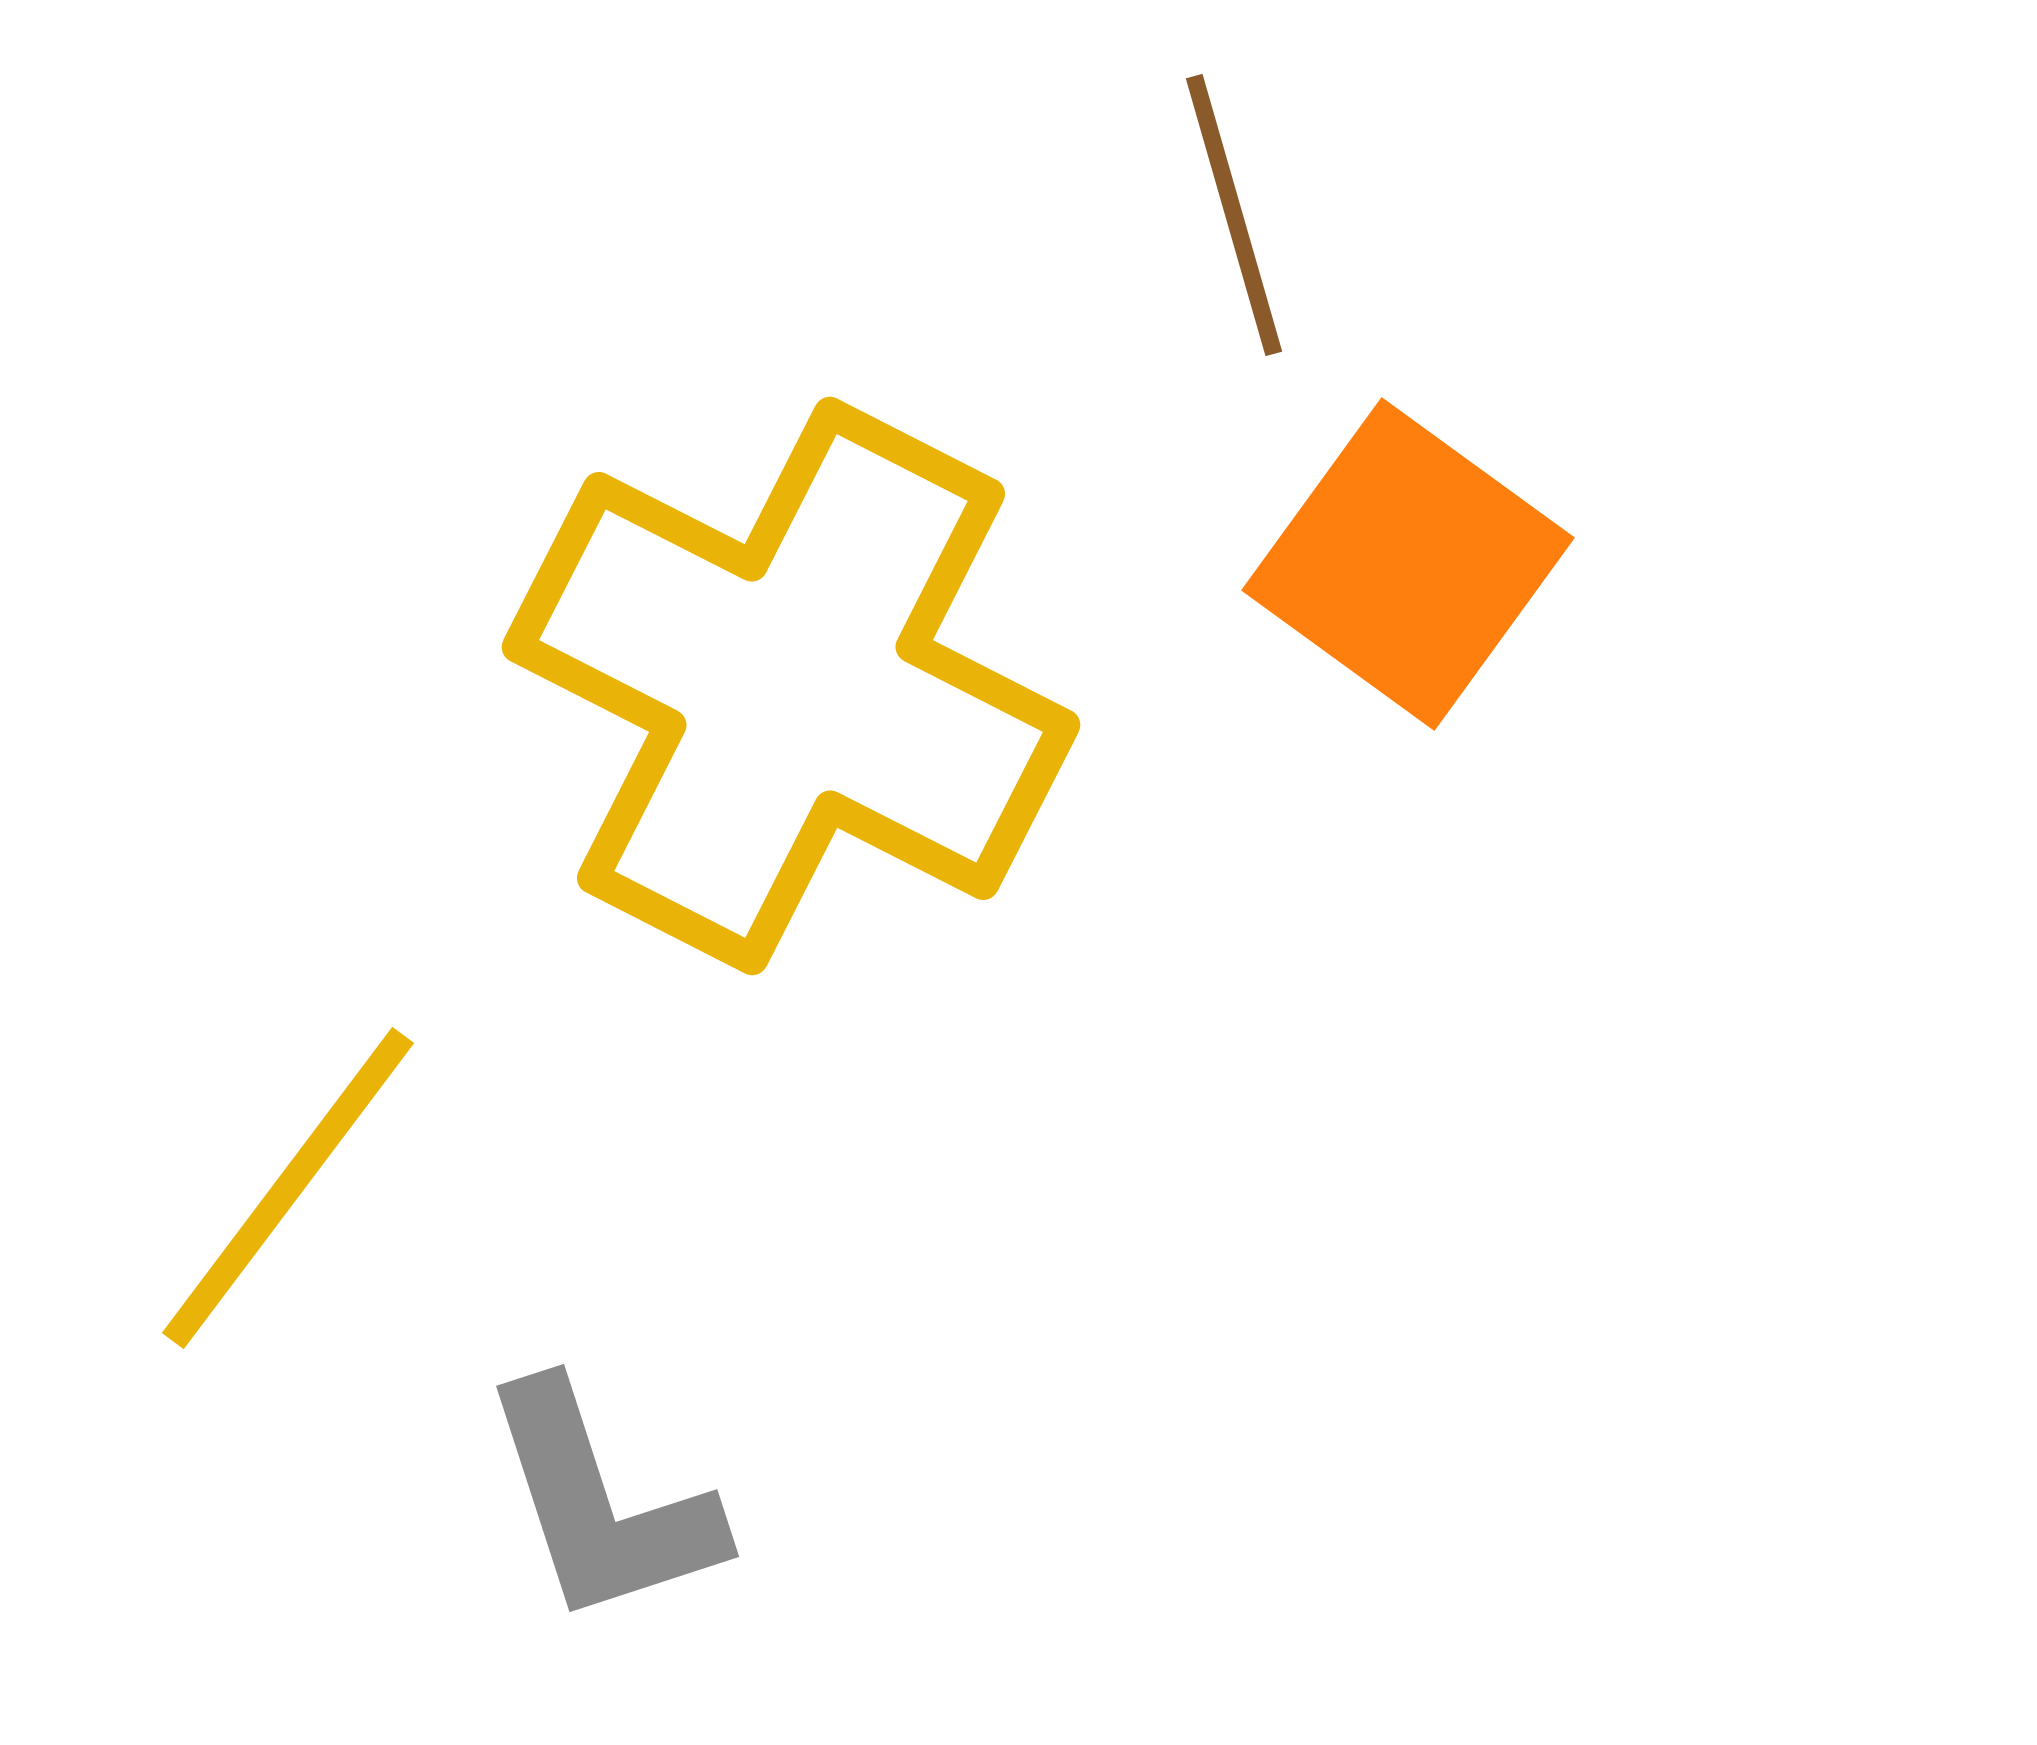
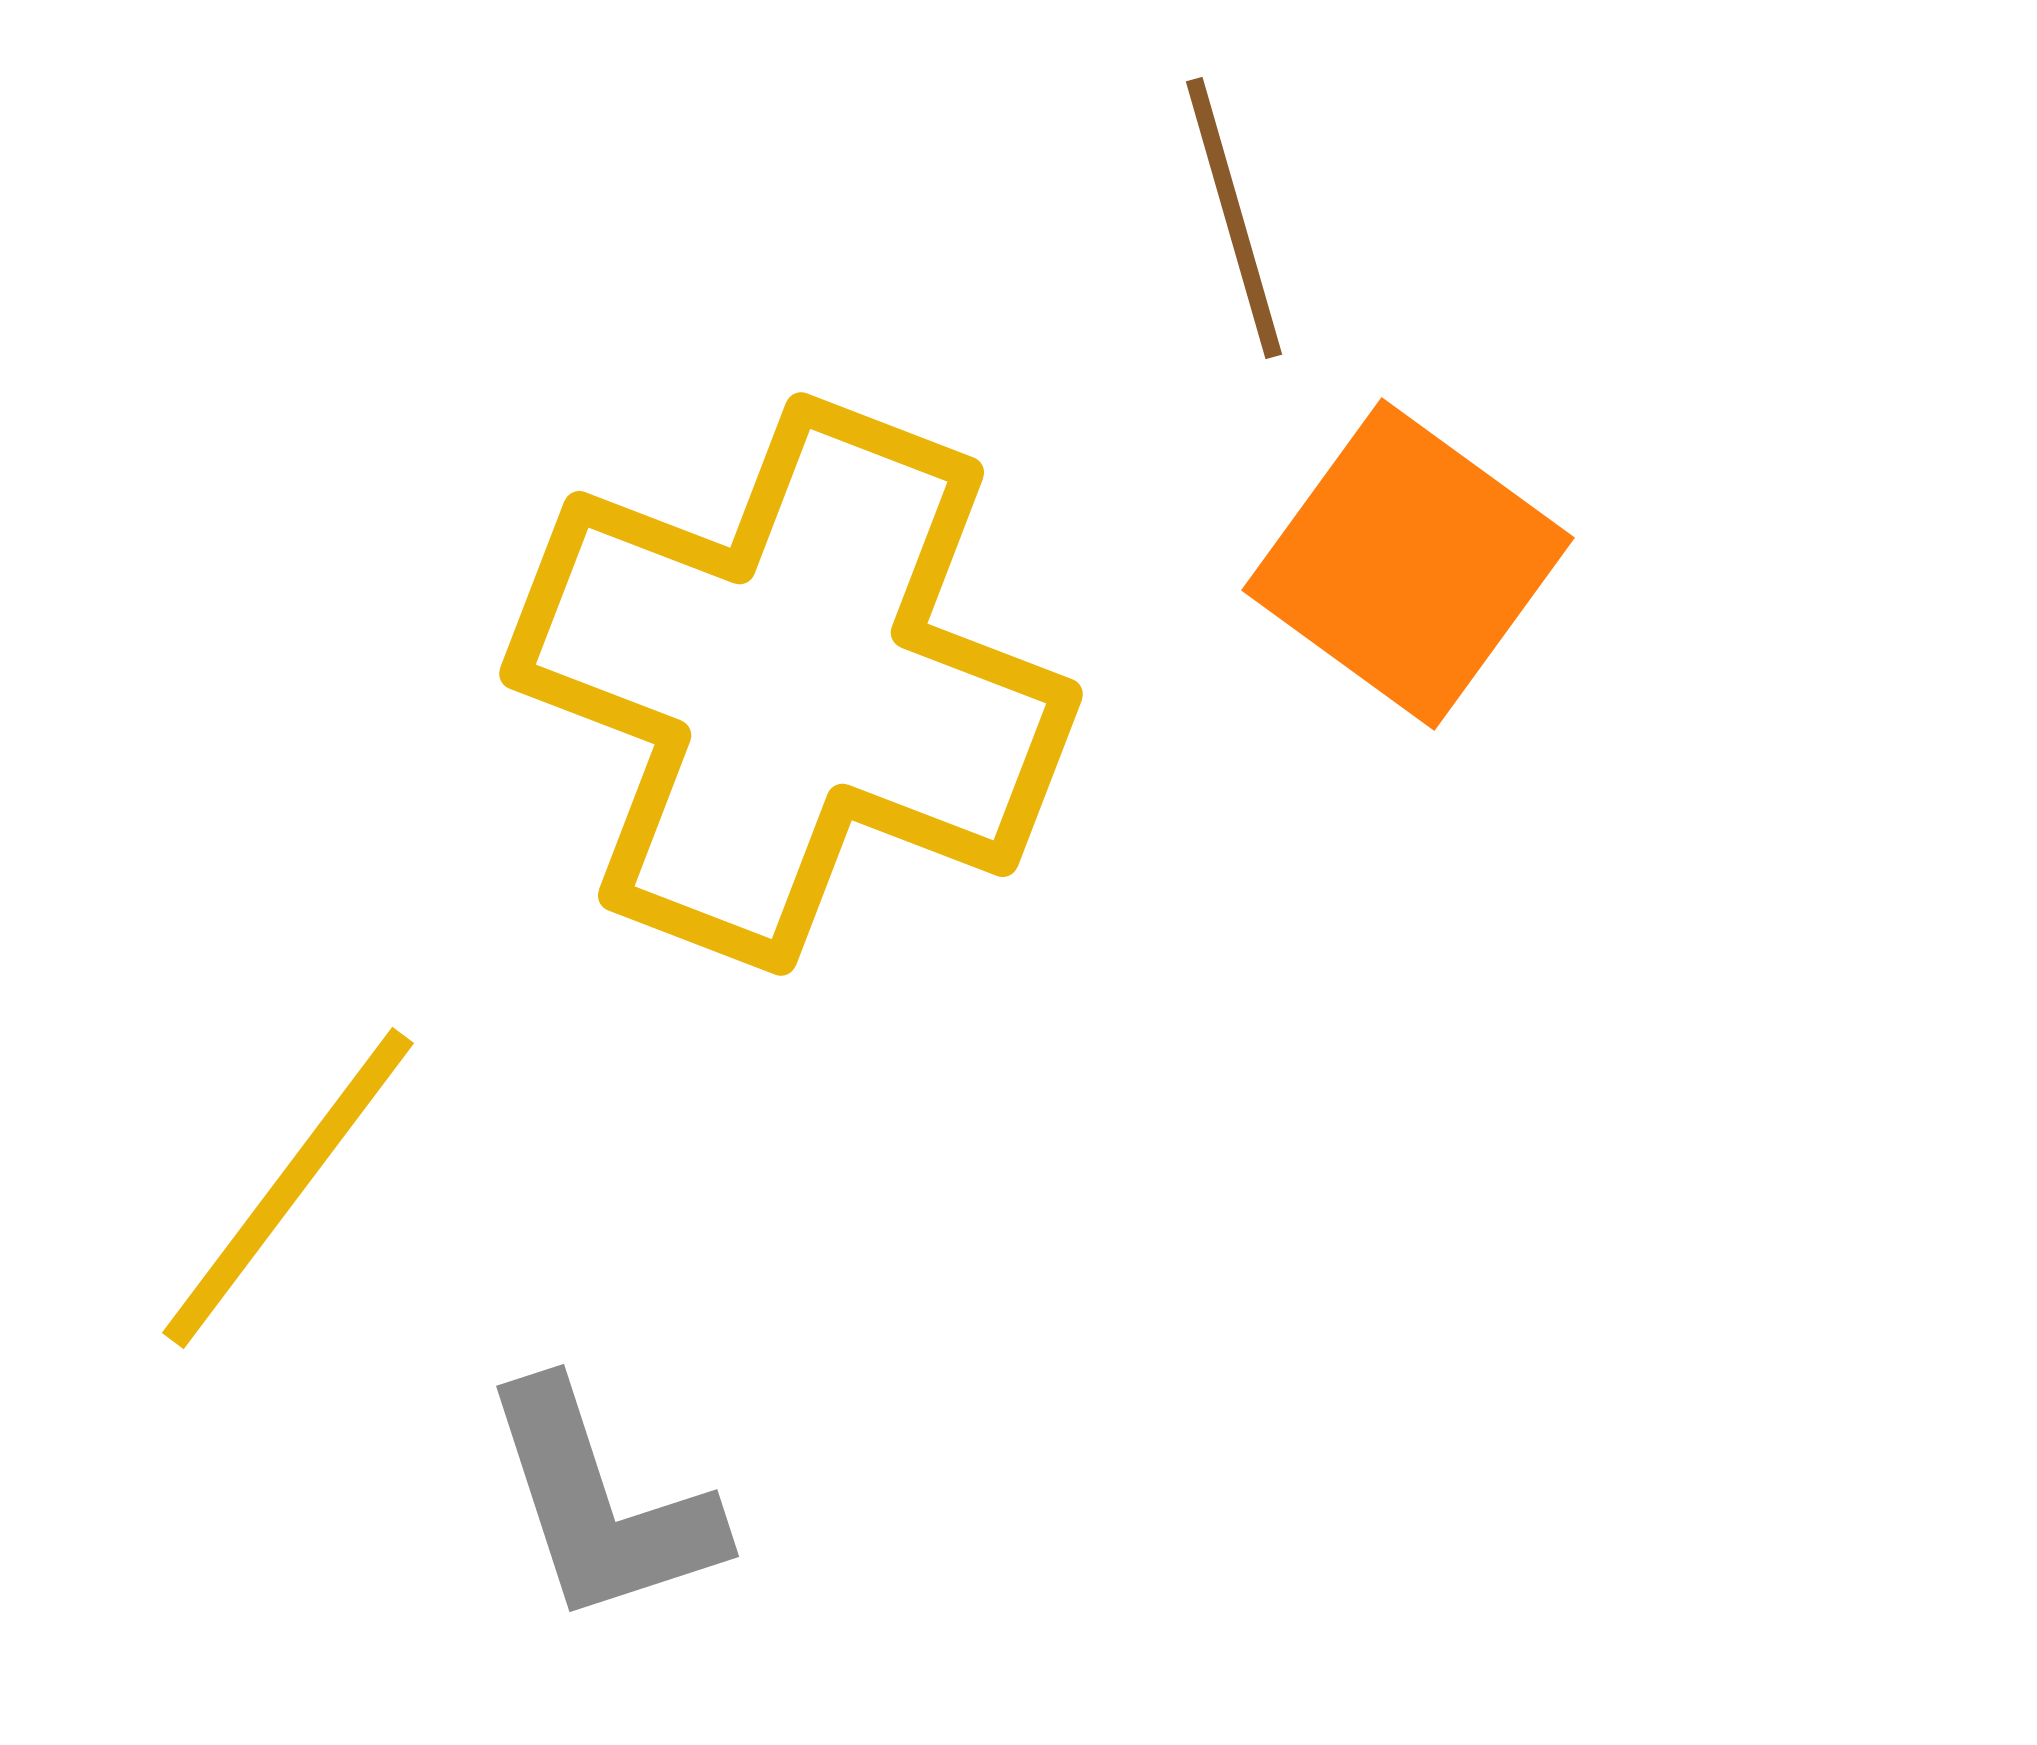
brown line: moved 3 px down
yellow cross: moved 2 px up; rotated 6 degrees counterclockwise
